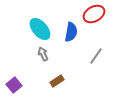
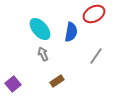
purple square: moved 1 px left, 1 px up
